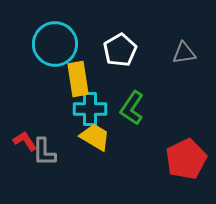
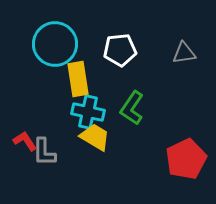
white pentagon: rotated 24 degrees clockwise
cyan cross: moved 2 px left, 3 px down; rotated 12 degrees clockwise
